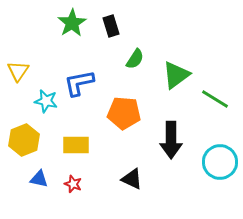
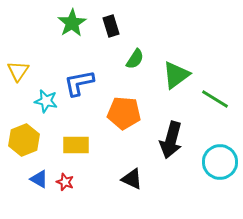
black arrow: rotated 15 degrees clockwise
blue triangle: rotated 18 degrees clockwise
red star: moved 8 px left, 2 px up
